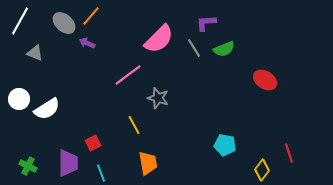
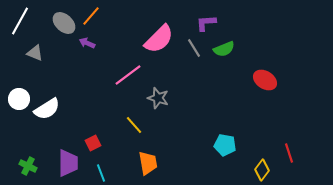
yellow line: rotated 12 degrees counterclockwise
